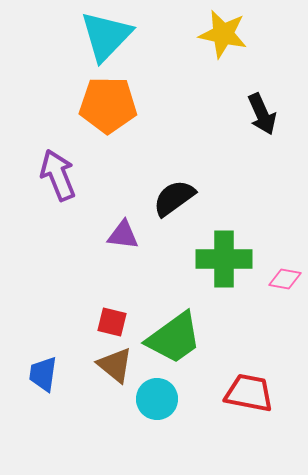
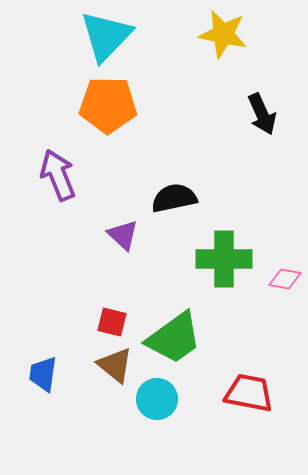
black semicircle: rotated 24 degrees clockwise
purple triangle: rotated 36 degrees clockwise
